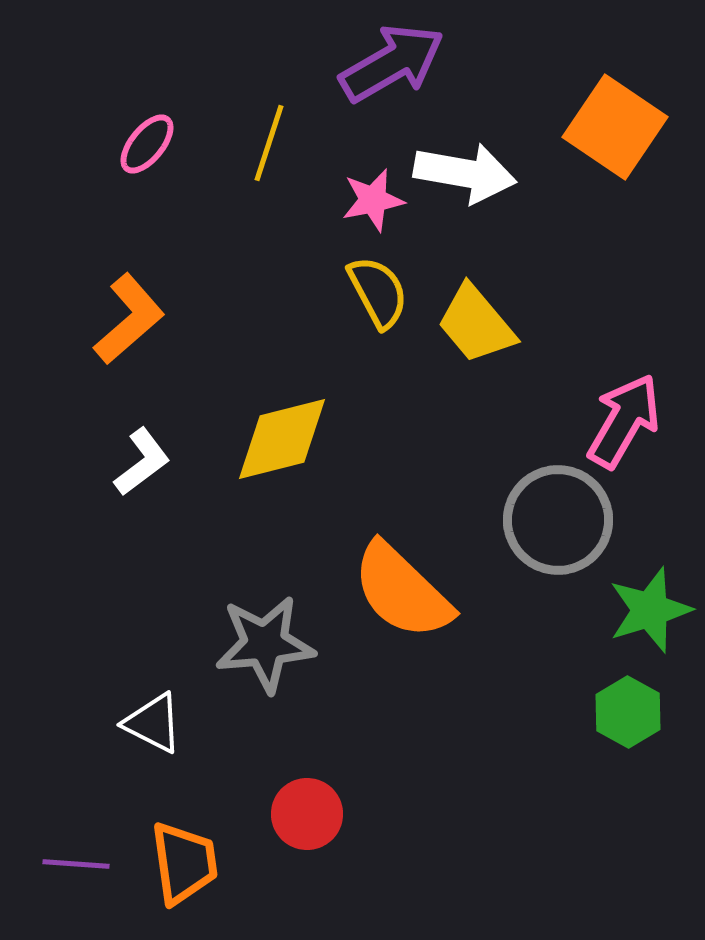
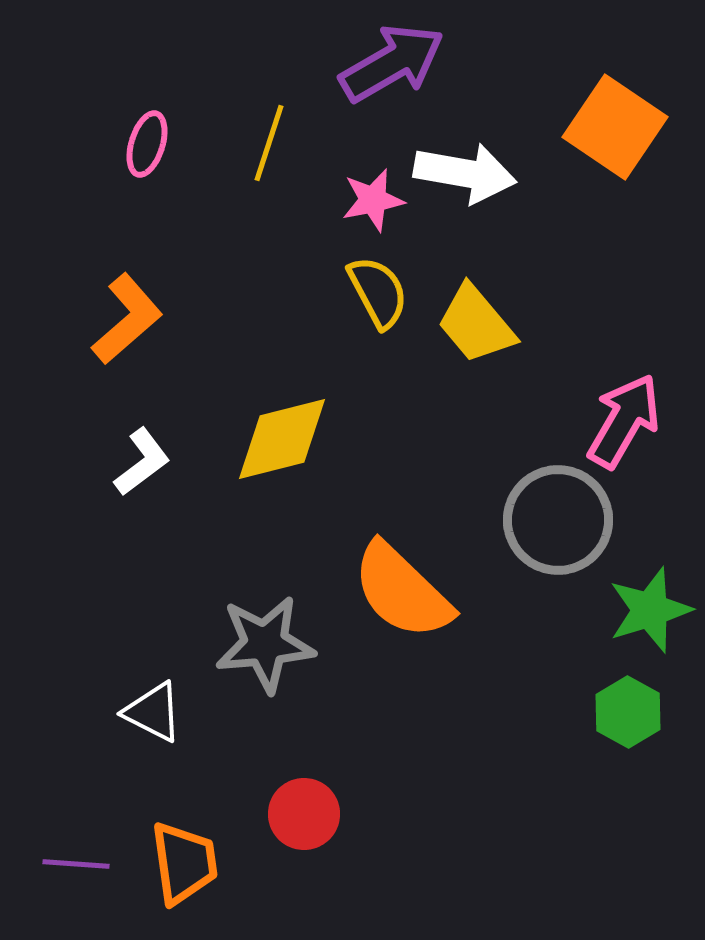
pink ellipse: rotated 22 degrees counterclockwise
orange L-shape: moved 2 px left
white triangle: moved 11 px up
red circle: moved 3 px left
